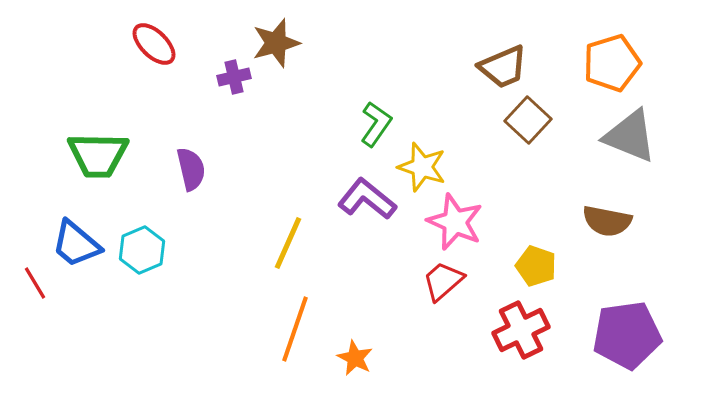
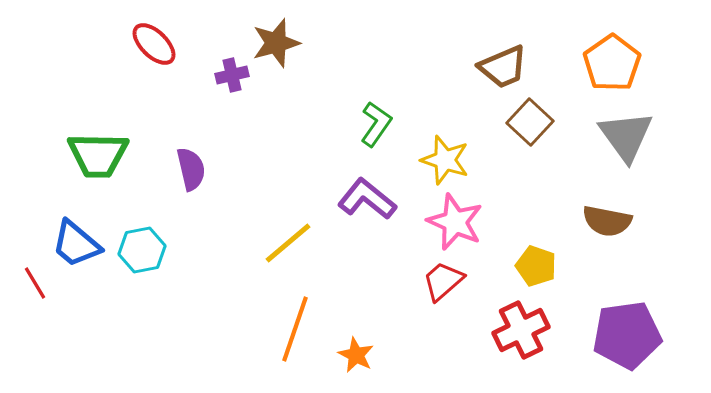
orange pentagon: rotated 18 degrees counterclockwise
purple cross: moved 2 px left, 2 px up
brown square: moved 2 px right, 2 px down
gray triangle: moved 4 px left; rotated 32 degrees clockwise
yellow star: moved 23 px right, 7 px up
yellow line: rotated 26 degrees clockwise
cyan hexagon: rotated 12 degrees clockwise
orange star: moved 1 px right, 3 px up
